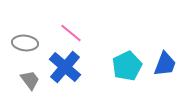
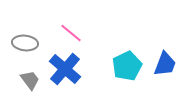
blue cross: moved 2 px down
